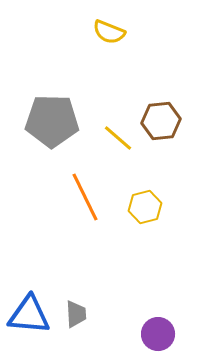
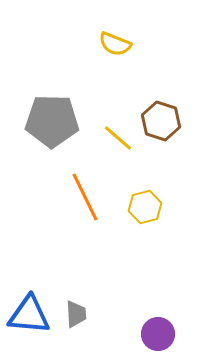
yellow semicircle: moved 6 px right, 12 px down
brown hexagon: rotated 24 degrees clockwise
